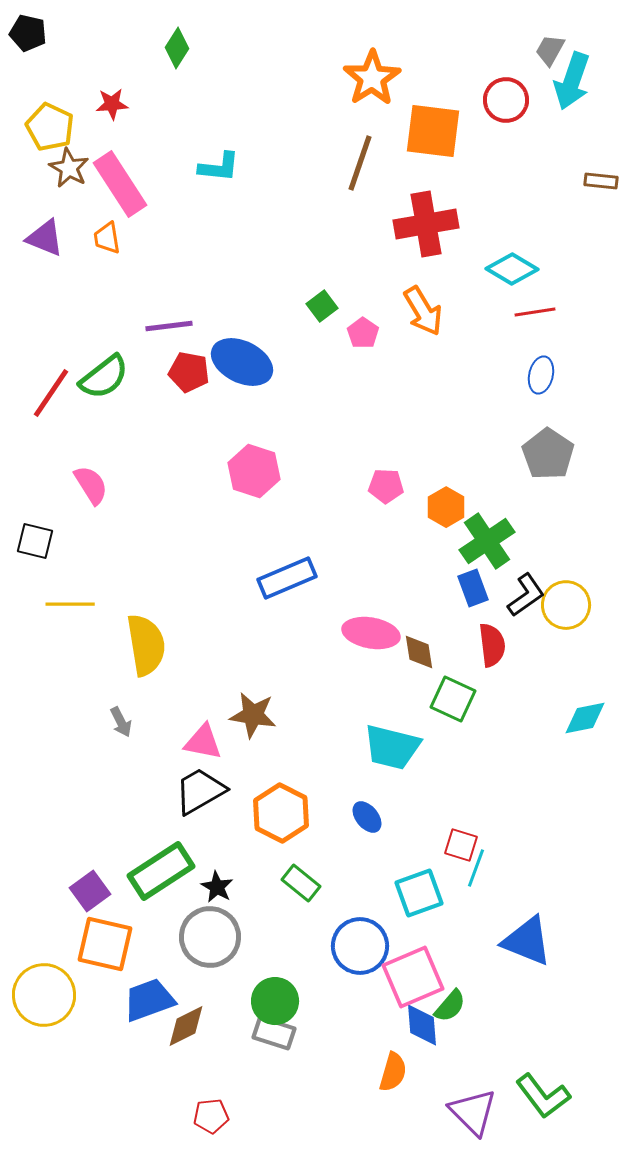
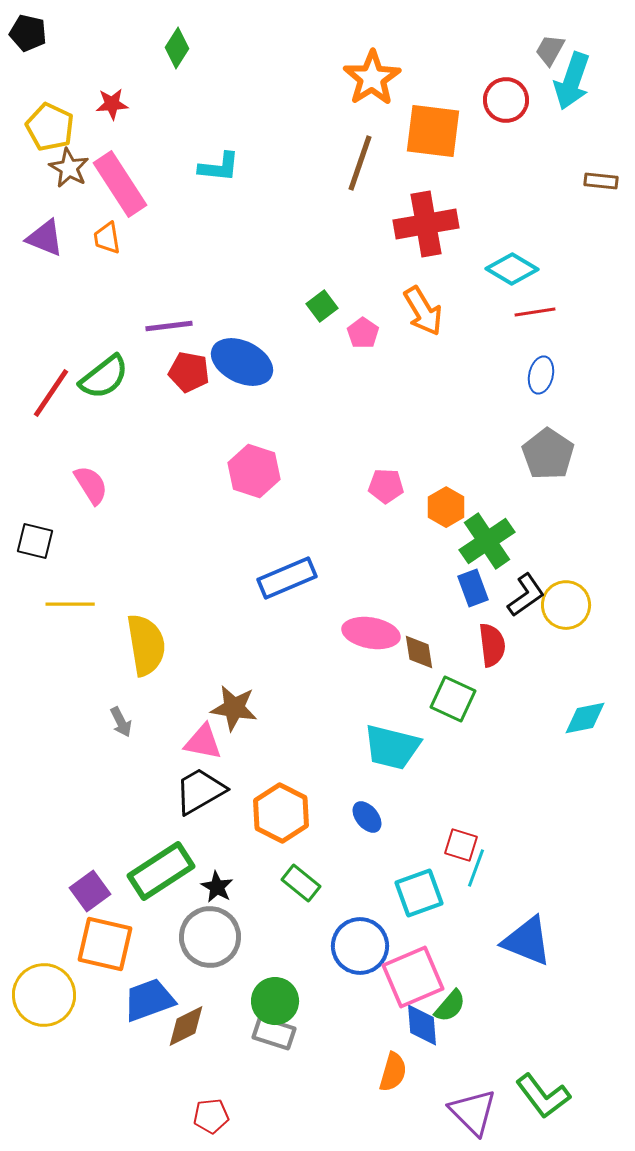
brown star at (253, 715): moved 19 px left, 7 px up
